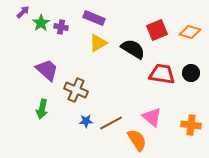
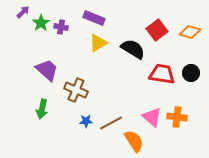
red square: rotated 15 degrees counterclockwise
orange cross: moved 14 px left, 8 px up
orange semicircle: moved 3 px left, 1 px down
